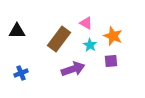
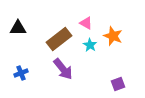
black triangle: moved 1 px right, 3 px up
brown rectangle: rotated 15 degrees clockwise
purple square: moved 7 px right, 23 px down; rotated 16 degrees counterclockwise
purple arrow: moved 10 px left; rotated 70 degrees clockwise
